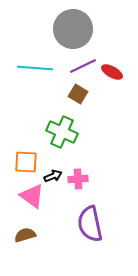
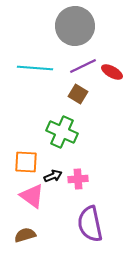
gray circle: moved 2 px right, 3 px up
